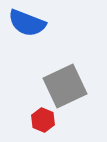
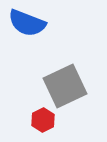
red hexagon: rotated 10 degrees clockwise
